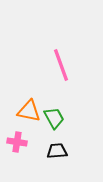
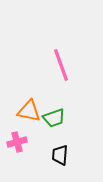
green trapezoid: rotated 100 degrees clockwise
pink cross: rotated 24 degrees counterclockwise
black trapezoid: moved 3 px right, 4 px down; rotated 80 degrees counterclockwise
